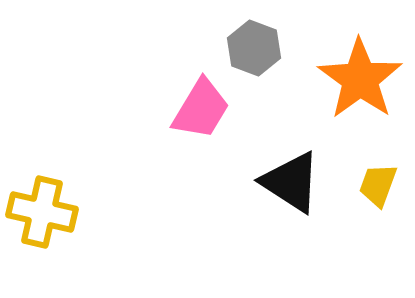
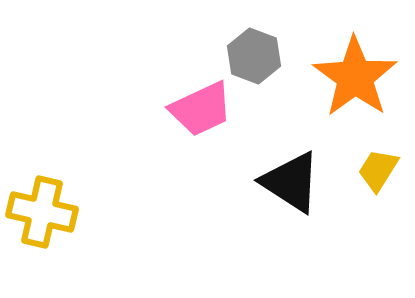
gray hexagon: moved 8 px down
orange star: moved 5 px left, 2 px up
pink trapezoid: rotated 34 degrees clockwise
yellow trapezoid: moved 15 px up; rotated 12 degrees clockwise
